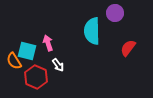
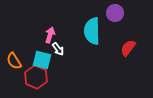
pink arrow: moved 2 px right, 8 px up; rotated 35 degrees clockwise
cyan square: moved 15 px right, 9 px down
white arrow: moved 16 px up
